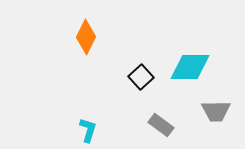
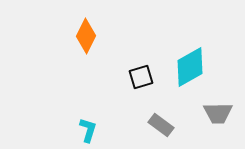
orange diamond: moved 1 px up
cyan diamond: rotated 30 degrees counterclockwise
black square: rotated 25 degrees clockwise
gray trapezoid: moved 2 px right, 2 px down
